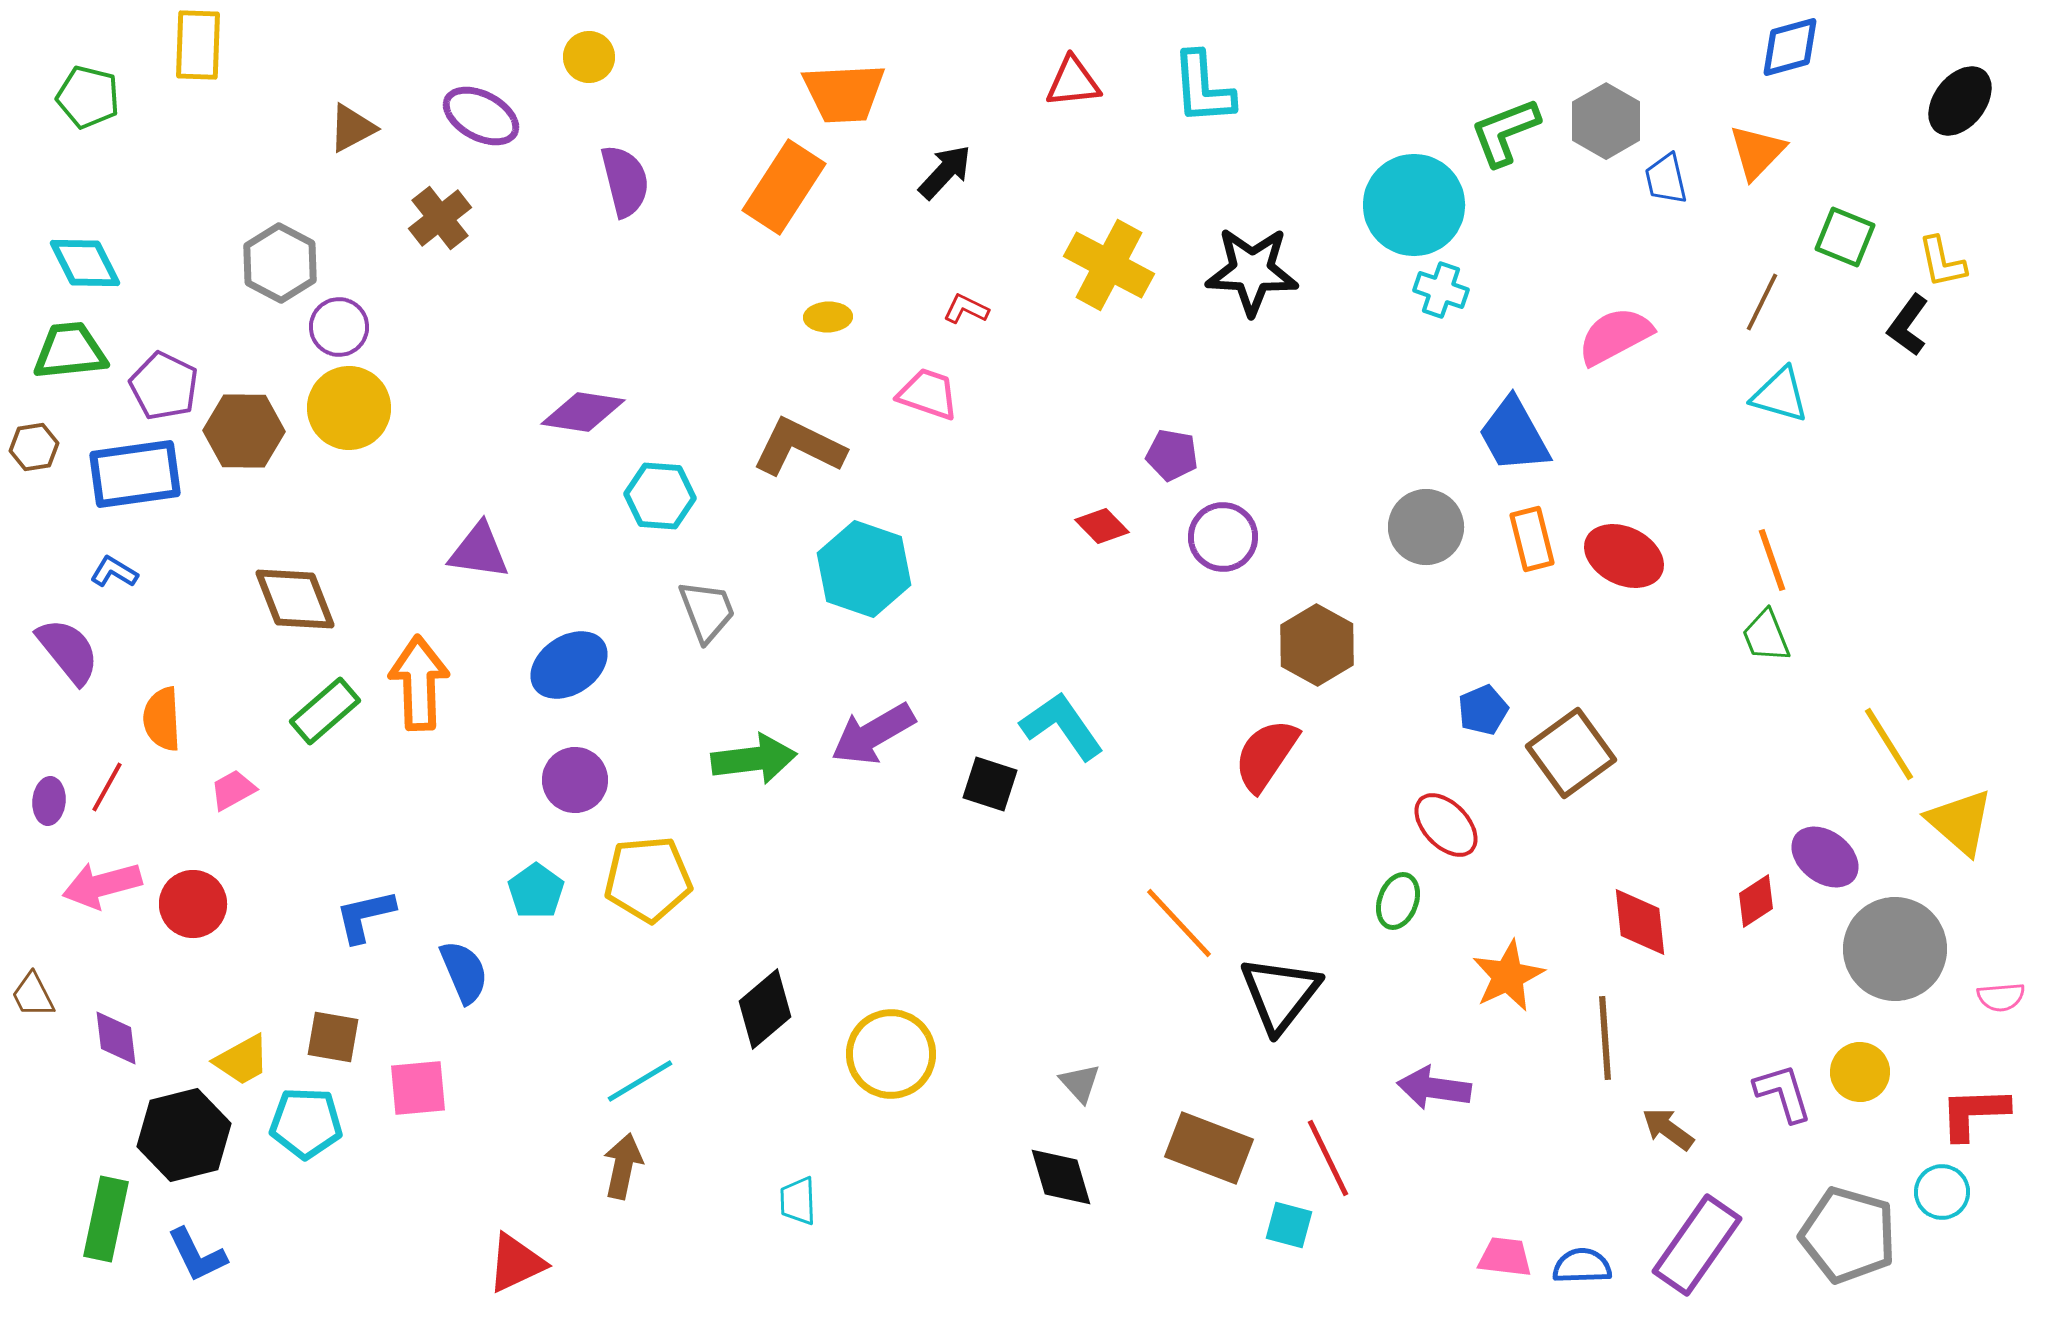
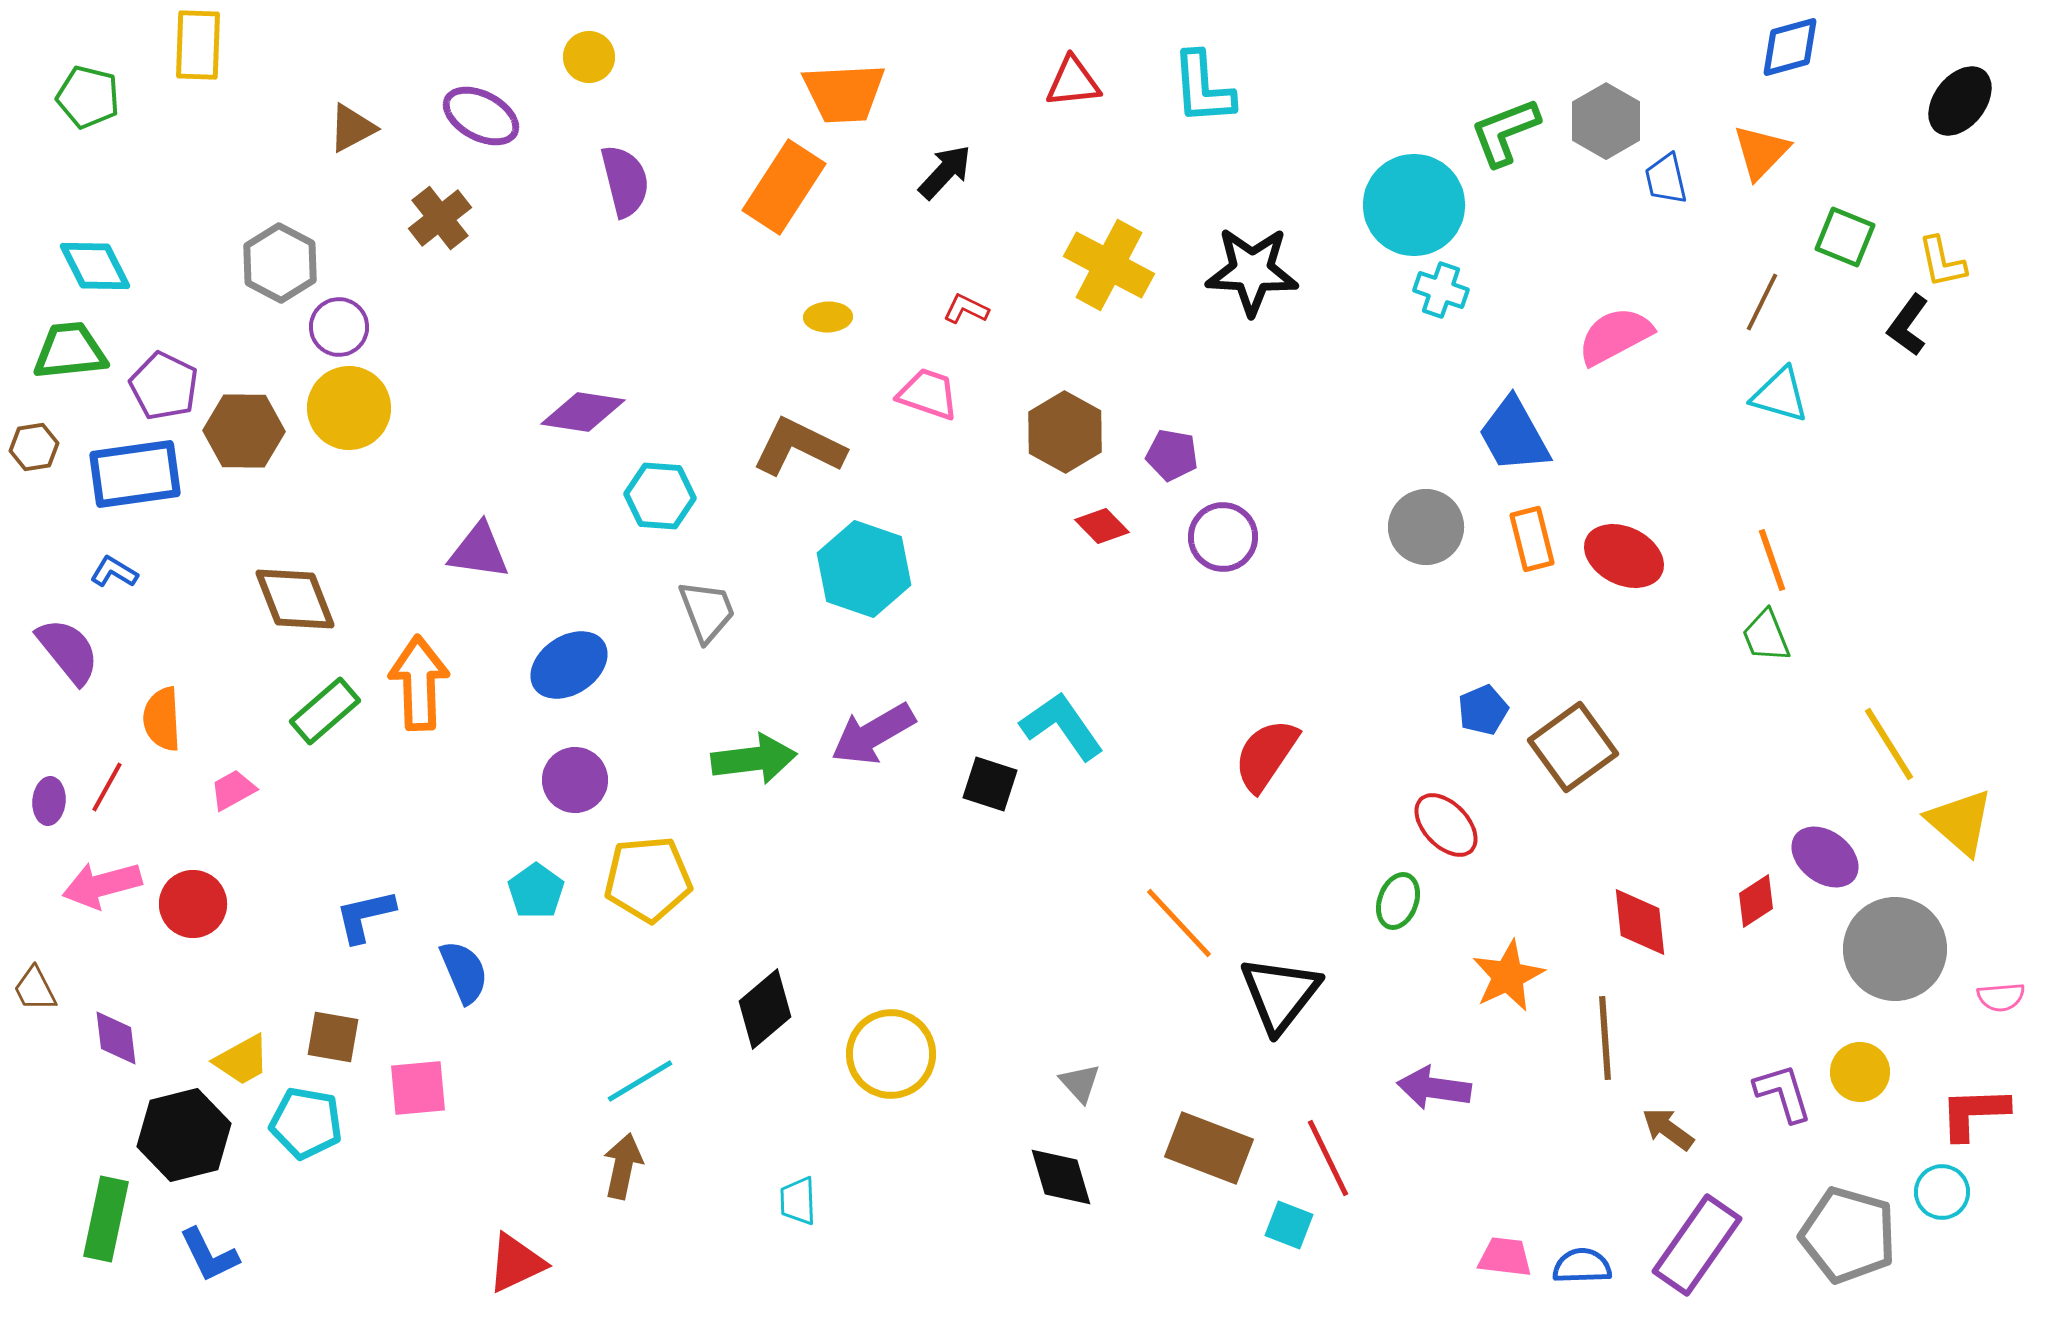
orange triangle at (1757, 152): moved 4 px right
cyan diamond at (85, 263): moved 10 px right, 3 px down
brown hexagon at (1317, 645): moved 252 px left, 213 px up
brown square at (1571, 753): moved 2 px right, 6 px up
brown trapezoid at (33, 995): moved 2 px right, 6 px up
cyan pentagon at (306, 1123): rotated 8 degrees clockwise
cyan square at (1289, 1225): rotated 6 degrees clockwise
blue L-shape at (197, 1255): moved 12 px right
